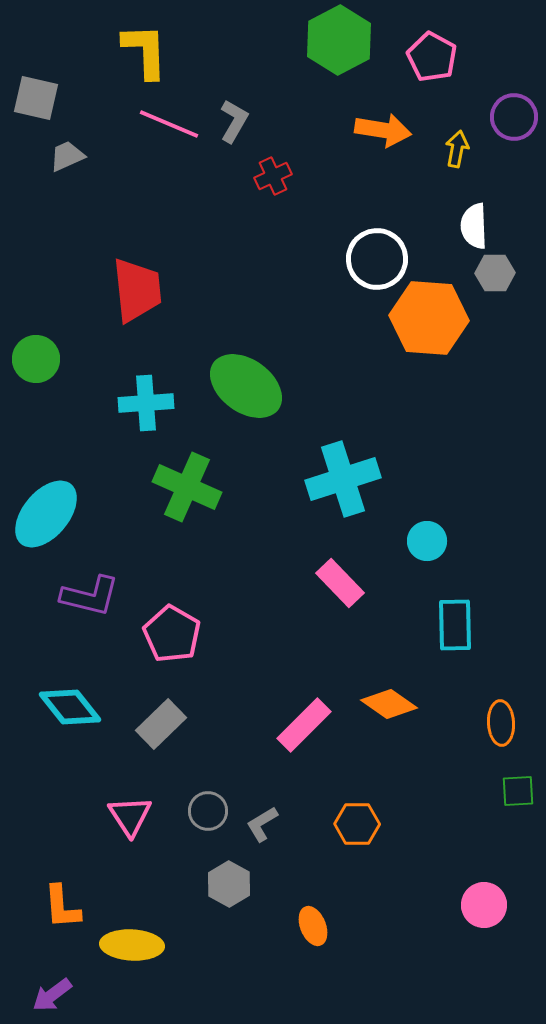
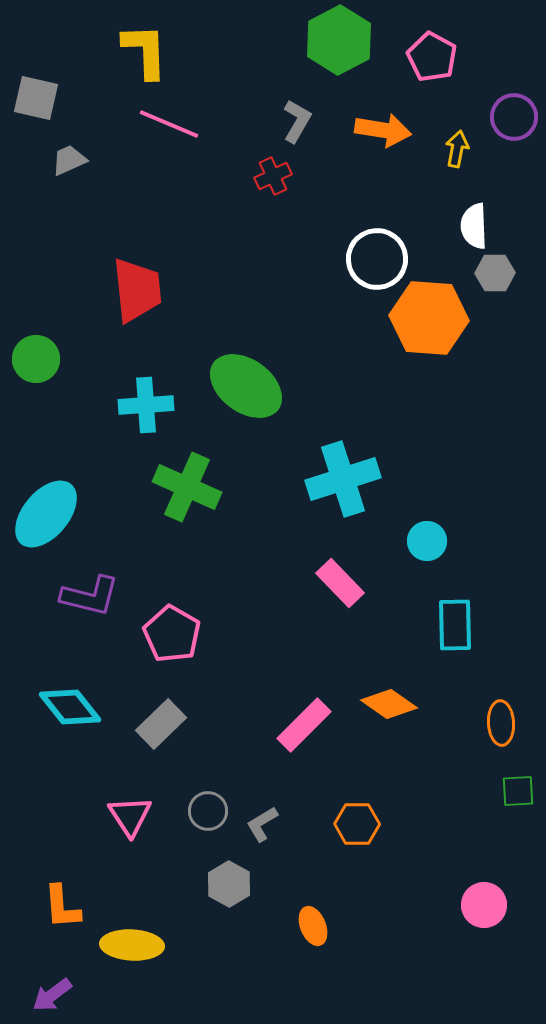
gray L-shape at (234, 121): moved 63 px right
gray trapezoid at (67, 156): moved 2 px right, 4 px down
cyan cross at (146, 403): moved 2 px down
